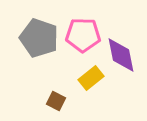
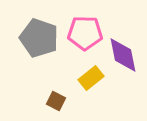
pink pentagon: moved 2 px right, 2 px up
purple diamond: moved 2 px right
